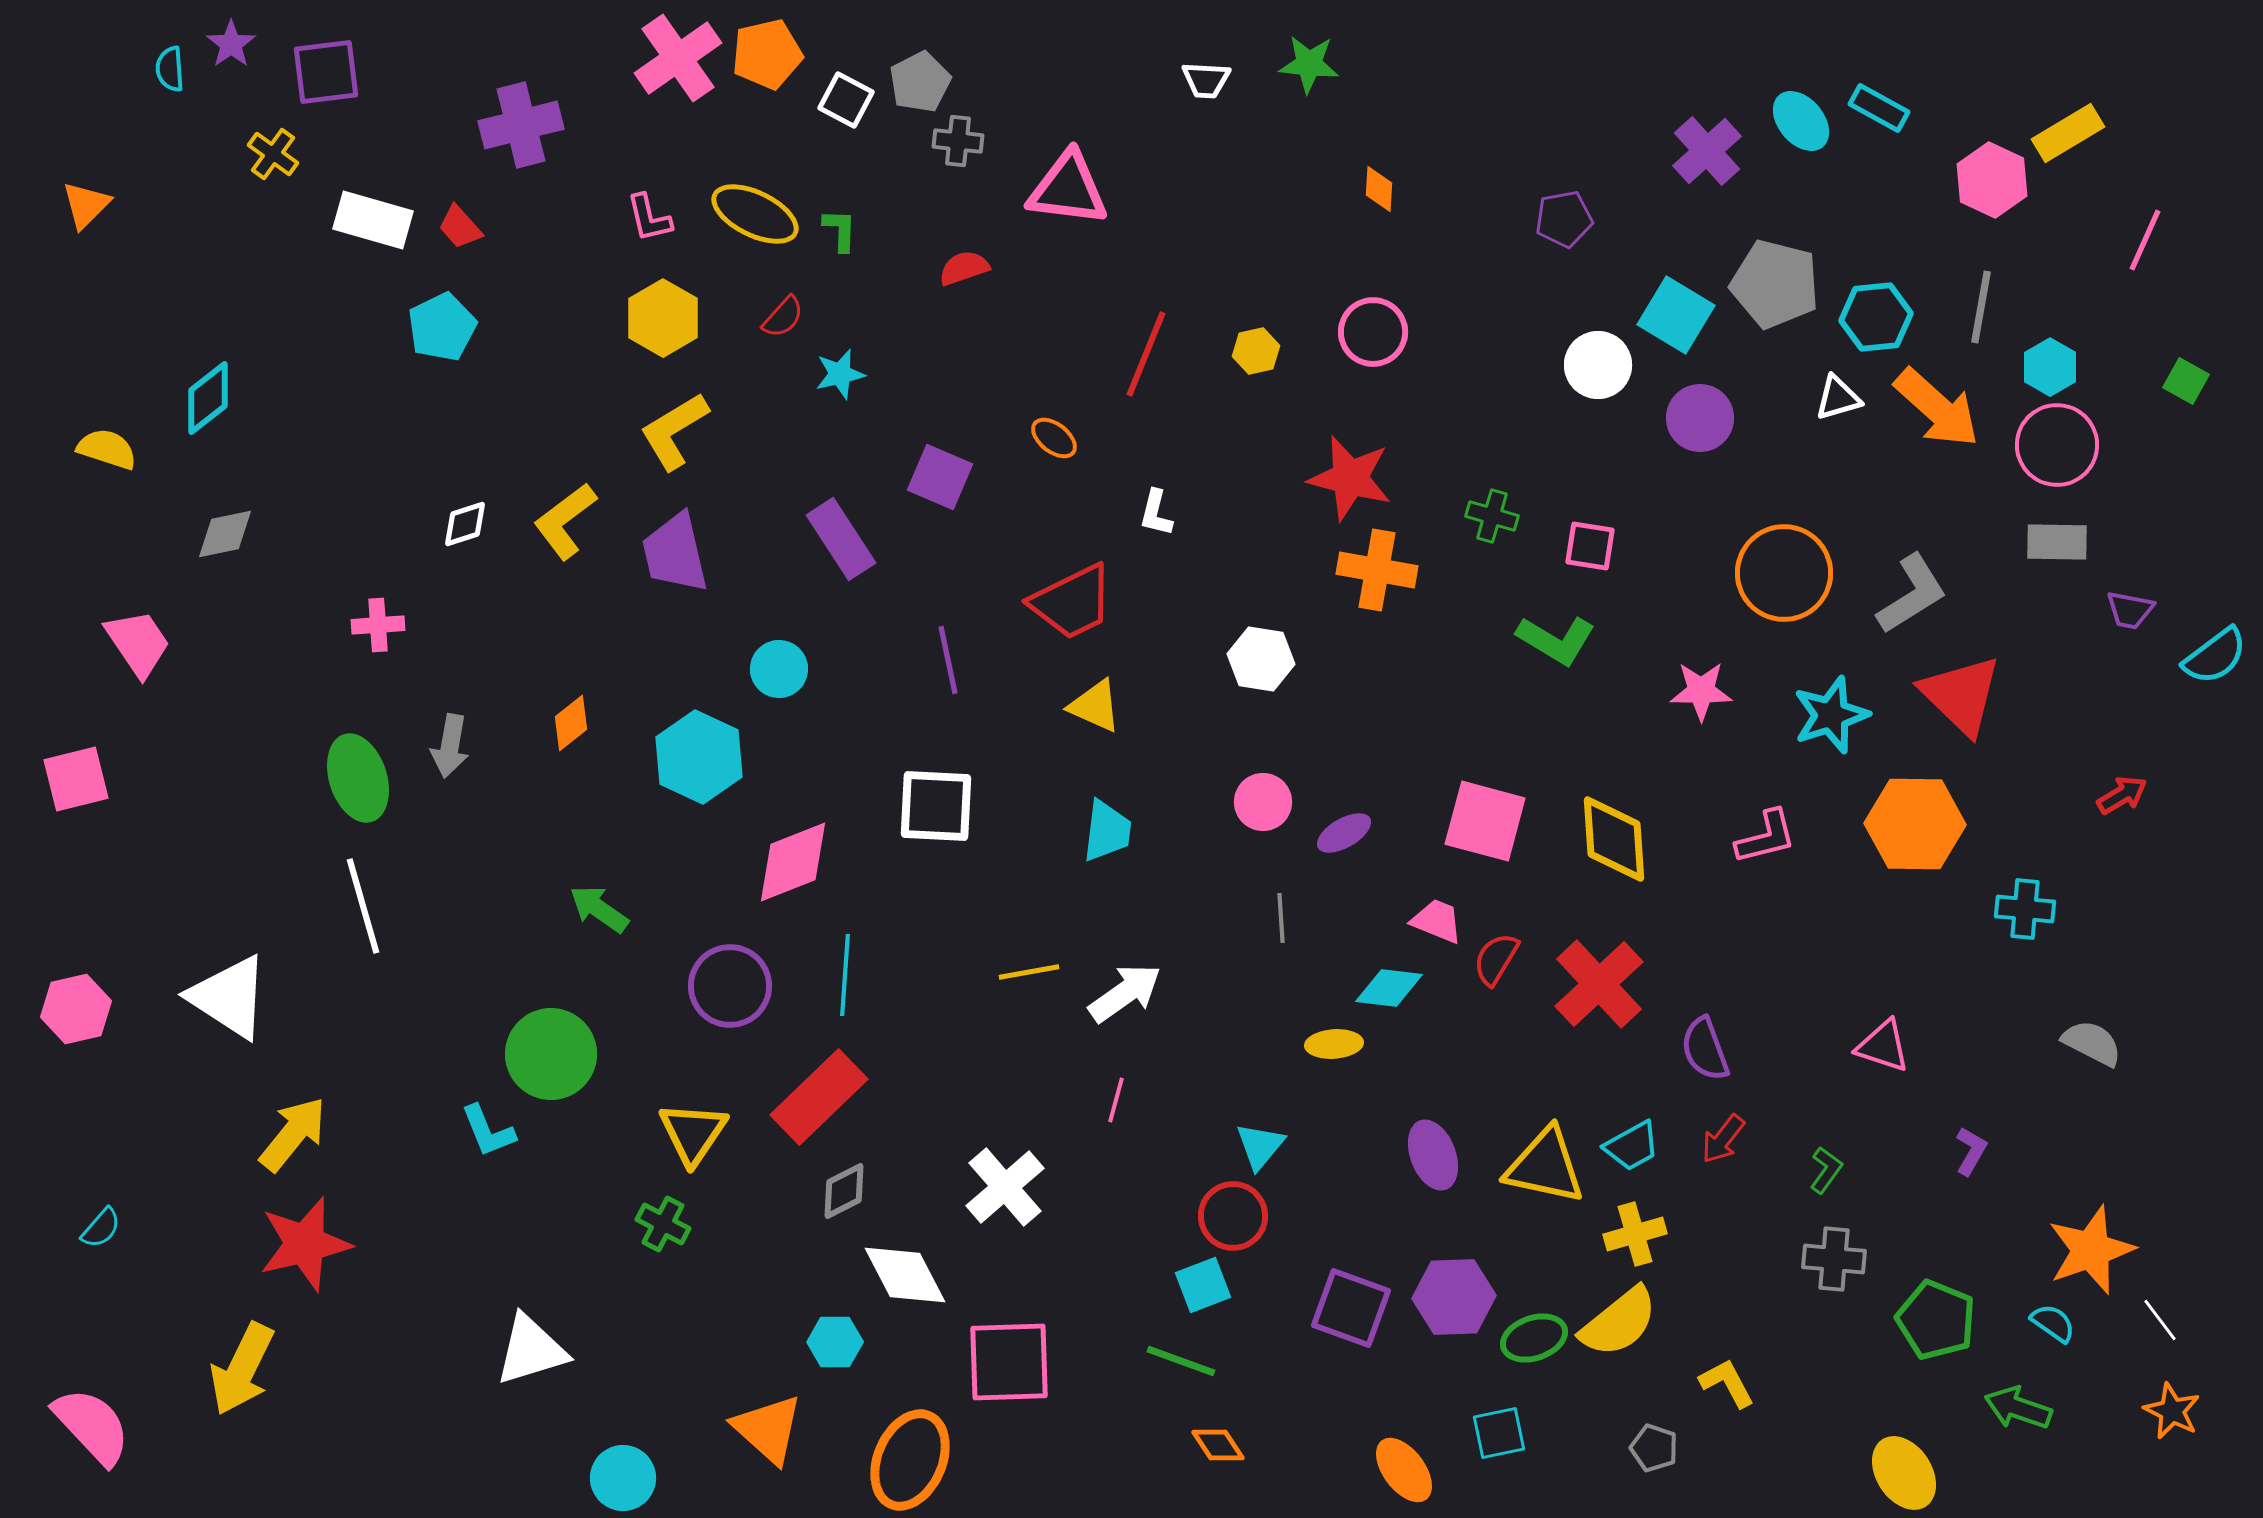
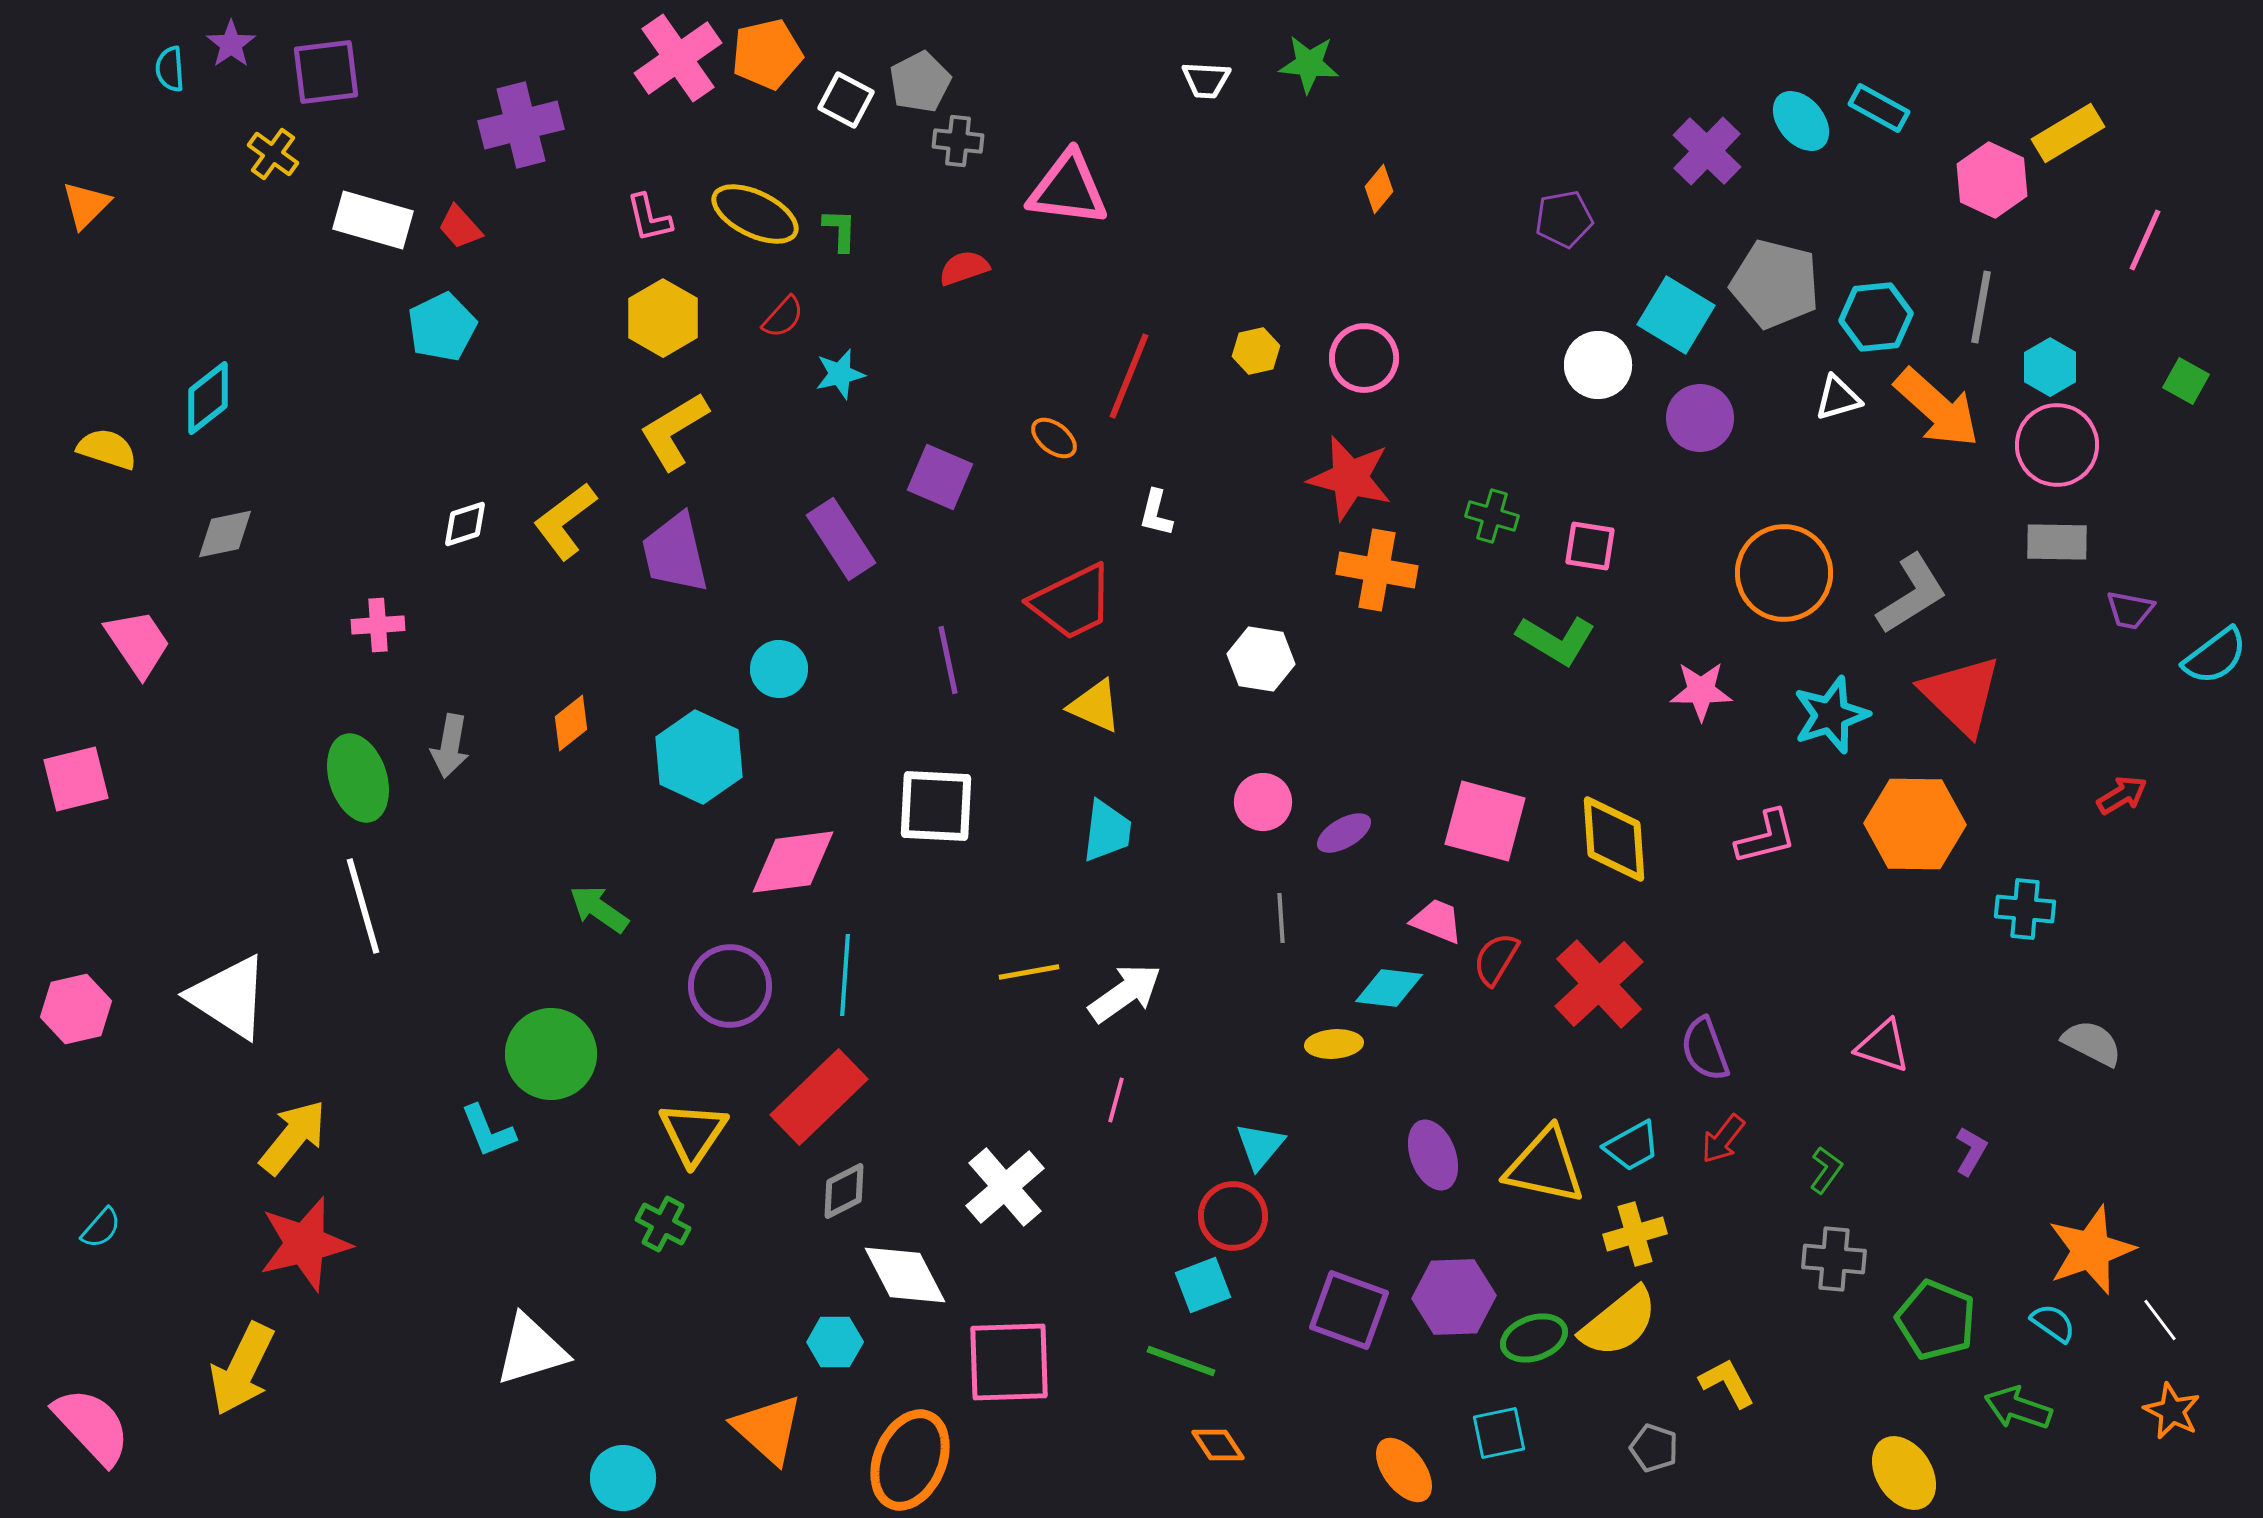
purple cross at (1707, 151): rotated 4 degrees counterclockwise
orange diamond at (1379, 189): rotated 36 degrees clockwise
pink circle at (1373, 332): moved 9 px left, 26 px down
red line at (1146, 354): moved 17 px left, 22 px down
pink diamond at (793, 862): rotated 14 degrees clockwise
yellow arrow at (293, 1134): moved 3 px down
purple square at (1351, 1308): moved 2 px left, 2 px down
